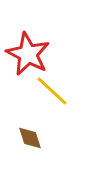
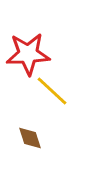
red star: rotated 30 degrees counterclockwise
